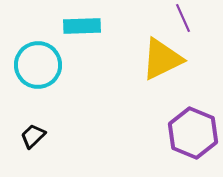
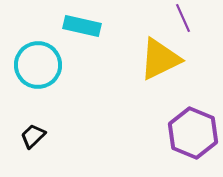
cyan rectangle: rotated 15 degrees clockwise
yellow triangle: moved 2 px left
